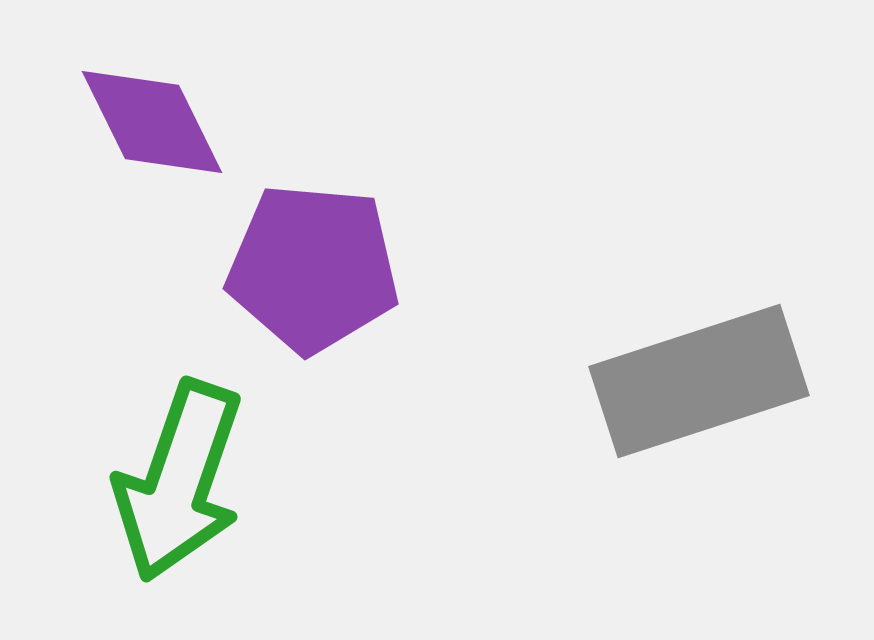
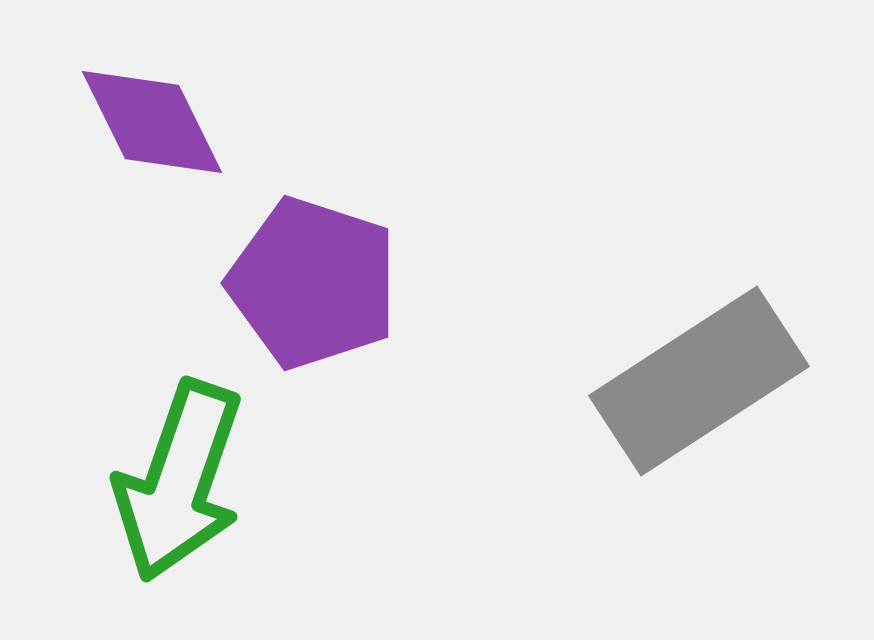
purple pentagon: moved 15 px down; rotated 13 degrees clockwise
gray rectangle: rotated 15 degrees counterclockwise
